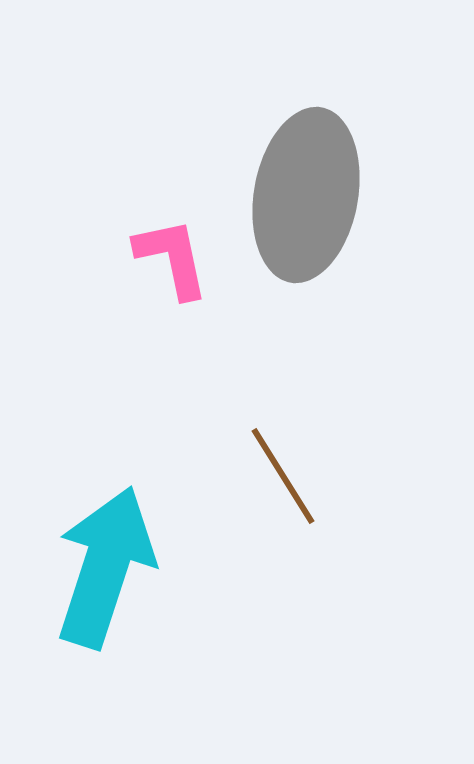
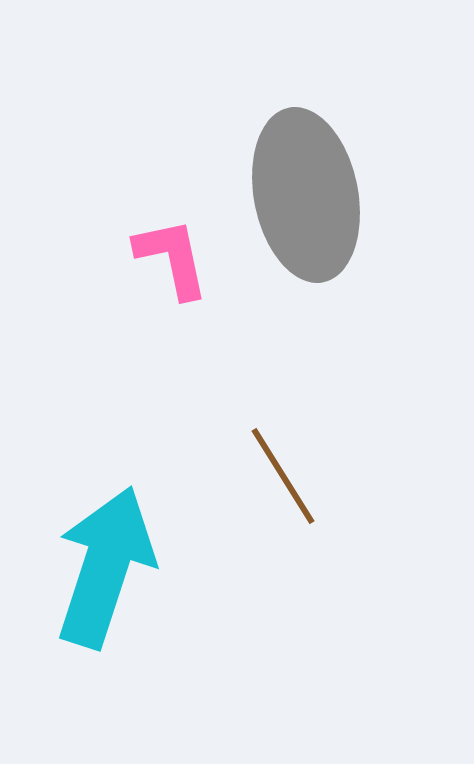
gray ellipse: rotated 21 degrees counterclockwise
